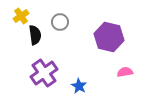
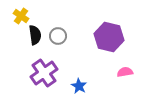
yellow cross: rotated 21 degrees counterclockwise
gray circle: moved 2 px left, 14 px down
